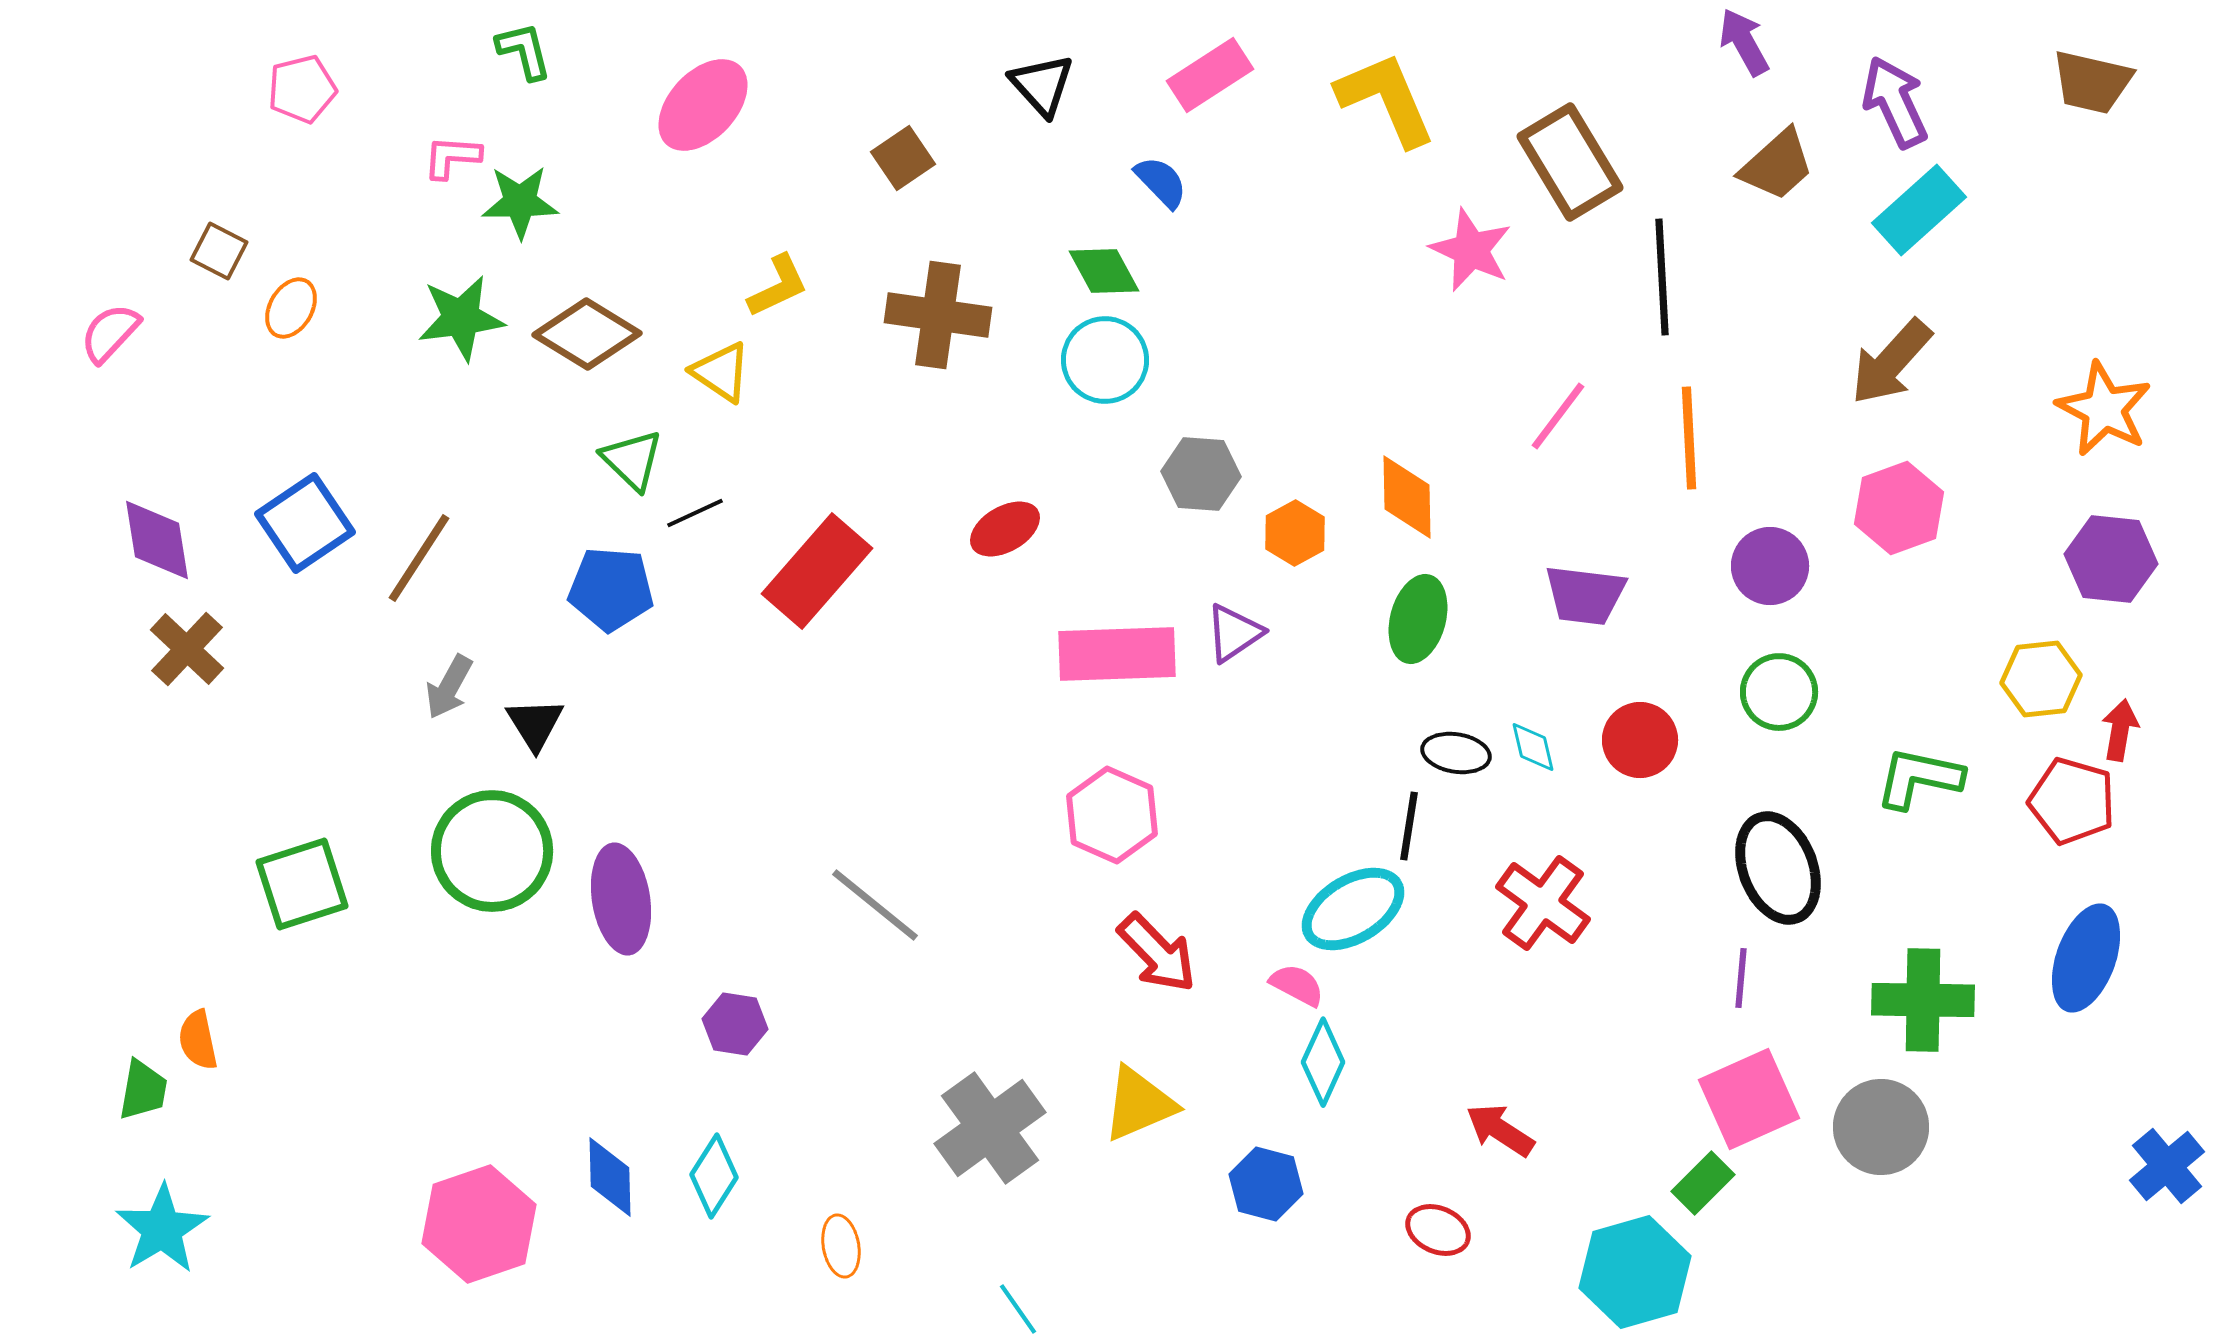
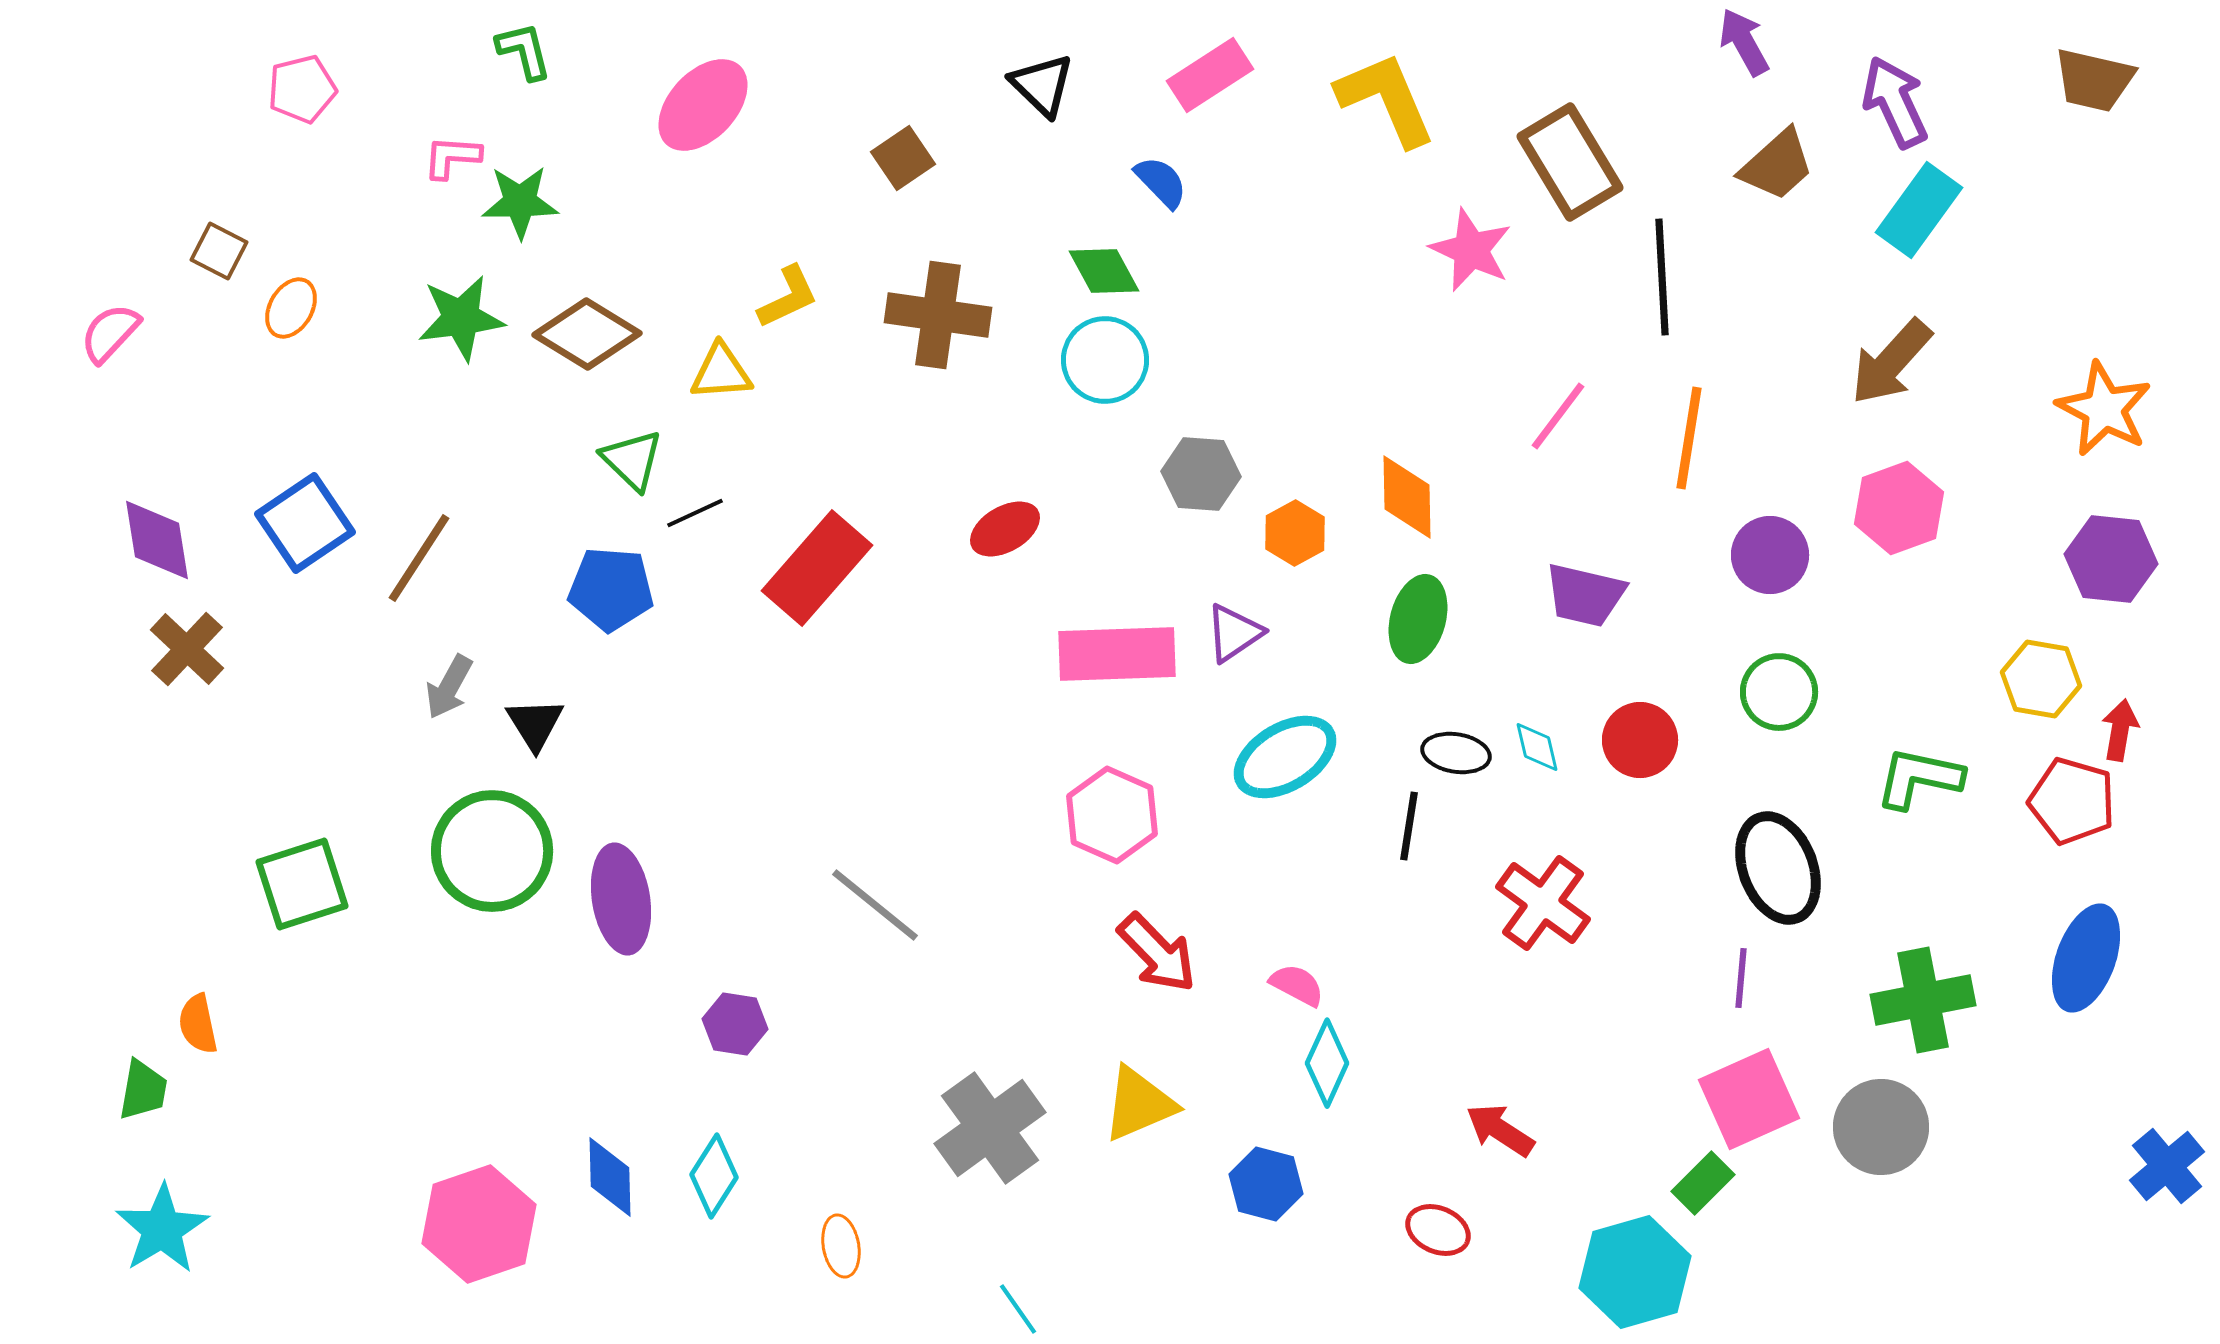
brown trapezoid at (2092, 82): moved 2 px right, 2 px up
black triangle at (1042, 85): rotated 4 degrees counterclockwise
cyan rectangle at (1919, 210): rotated 12 degrees counterclockwise
yellow L-shape at (778, 286): moved 10 px right, 11 px down
yellow triangle at (721, 372): rotated 38 degrees counterclockwise
orange line at (1689, 438): rotated 12 degrees clockwise
purple circle at (1770, 566): moved 11 px up
red rectangle at (817, 571): moved 3 px up
purple trapezoid at (1585, 595): rotated 6 degrees clockwise
yellow hexagon at (2041, 679): rotated 16 degrees clockwise
cyan diamond at (1533, 747): moved 4 px right
cyan ellipse at (1353, 909): moved 68 px left, 152 px up
green cross at (1923, 1000): rotated 12 degrees counterclockwise
orange semicircle at (198, 1040): moved 16 px up
cyan diamond at (1323, 1062): moved 4 px right, 1 px down
